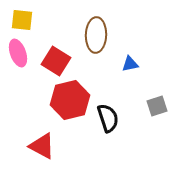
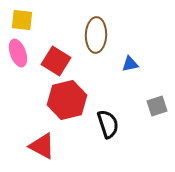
red hexagon: moved 3 px left
black semicircle: moved 6 px down
